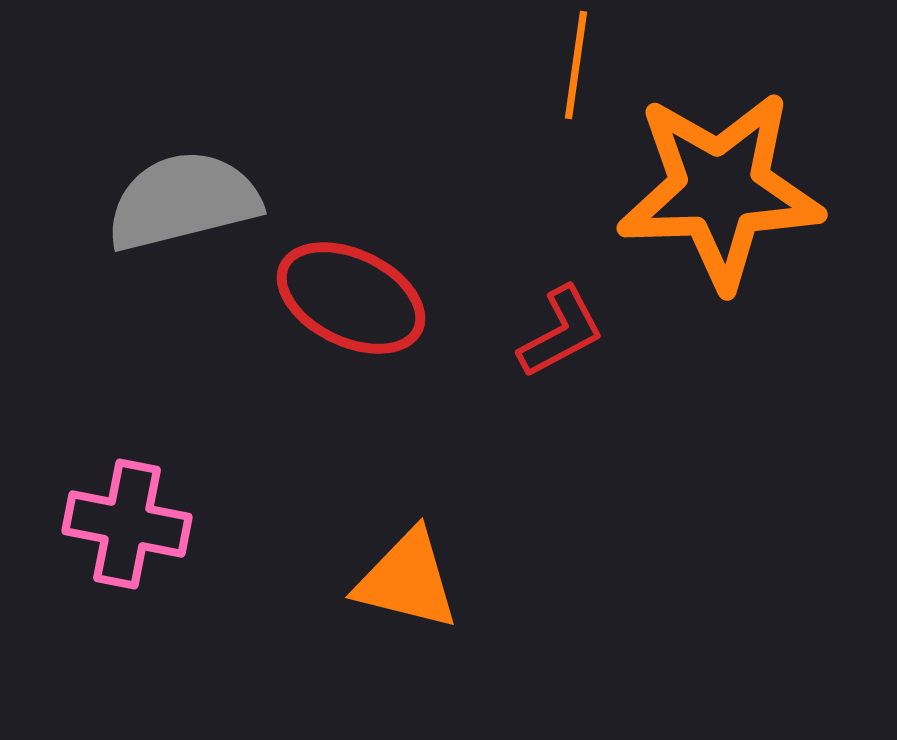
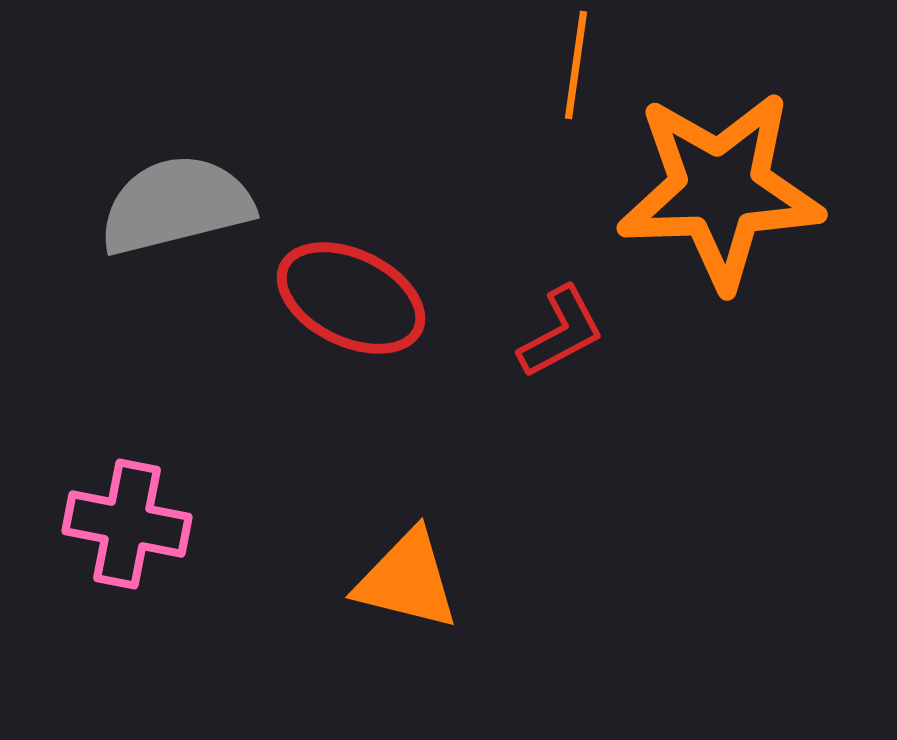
gray semicircle: moved 7 px left, 4 px down
